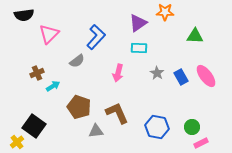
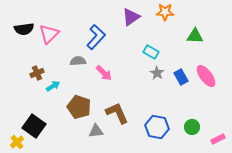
black semicircle: moved 14 px down
purple triangle: moved 7 px left, 6 px up
cyan rectangle: moved 12 px right, 4 px down; rotated 28 degrees clockwise
gray semicircle: moved 1 px right; rotated 147 degrees counterclockwise
pink arrow: moved 14 px left; rotated 60 degrees counterclockwise
pink rectangle: moved 17 px right, 4 px up
